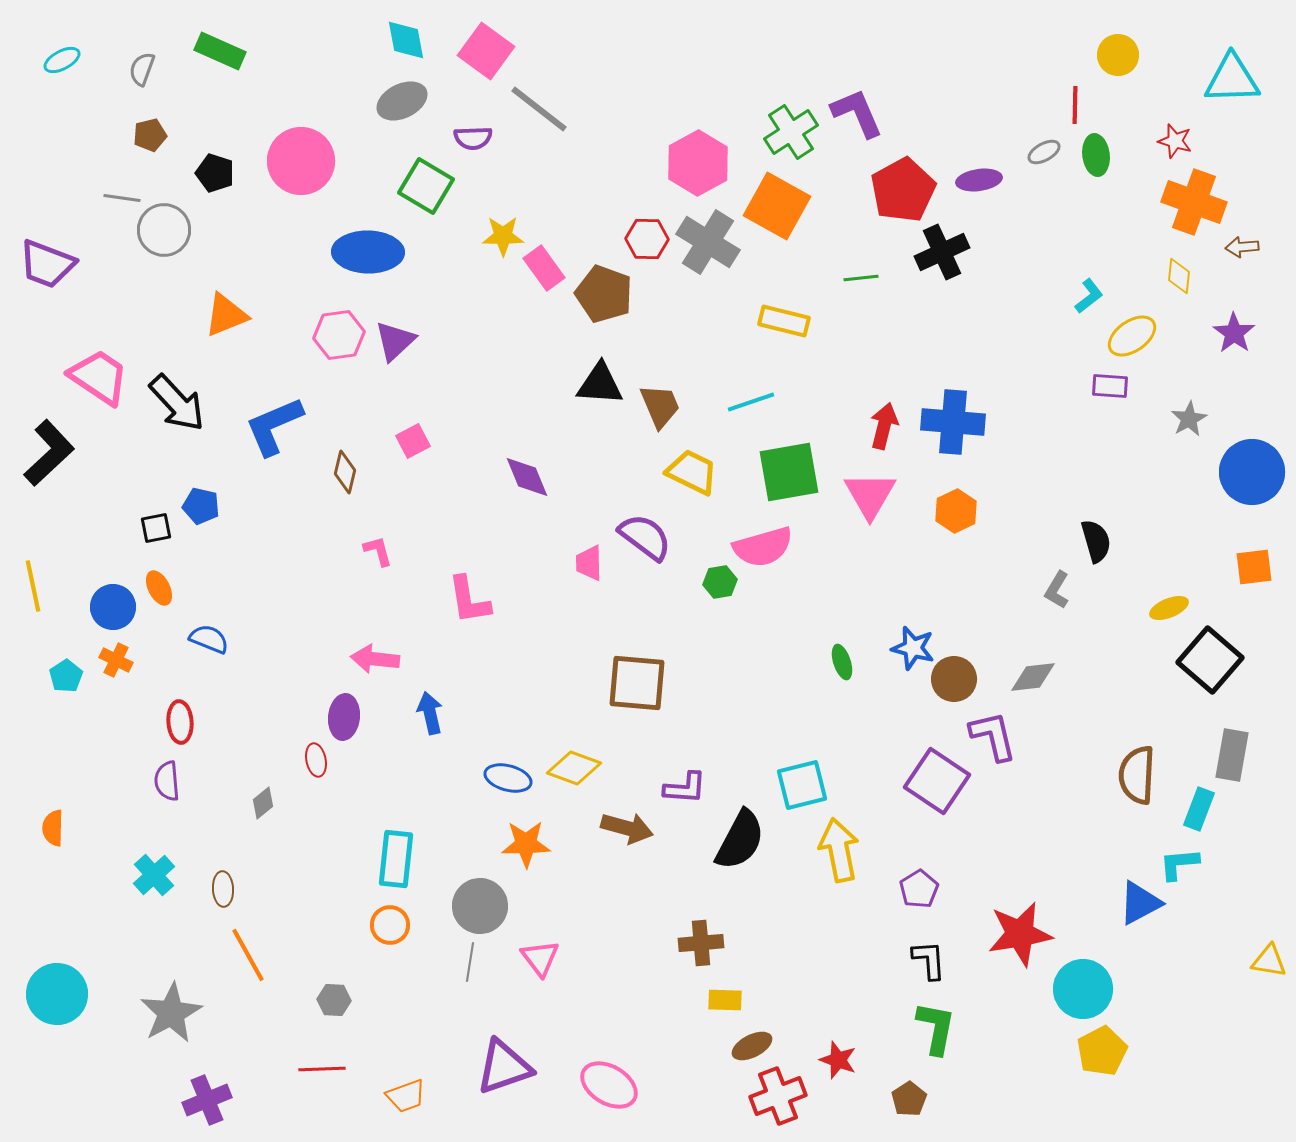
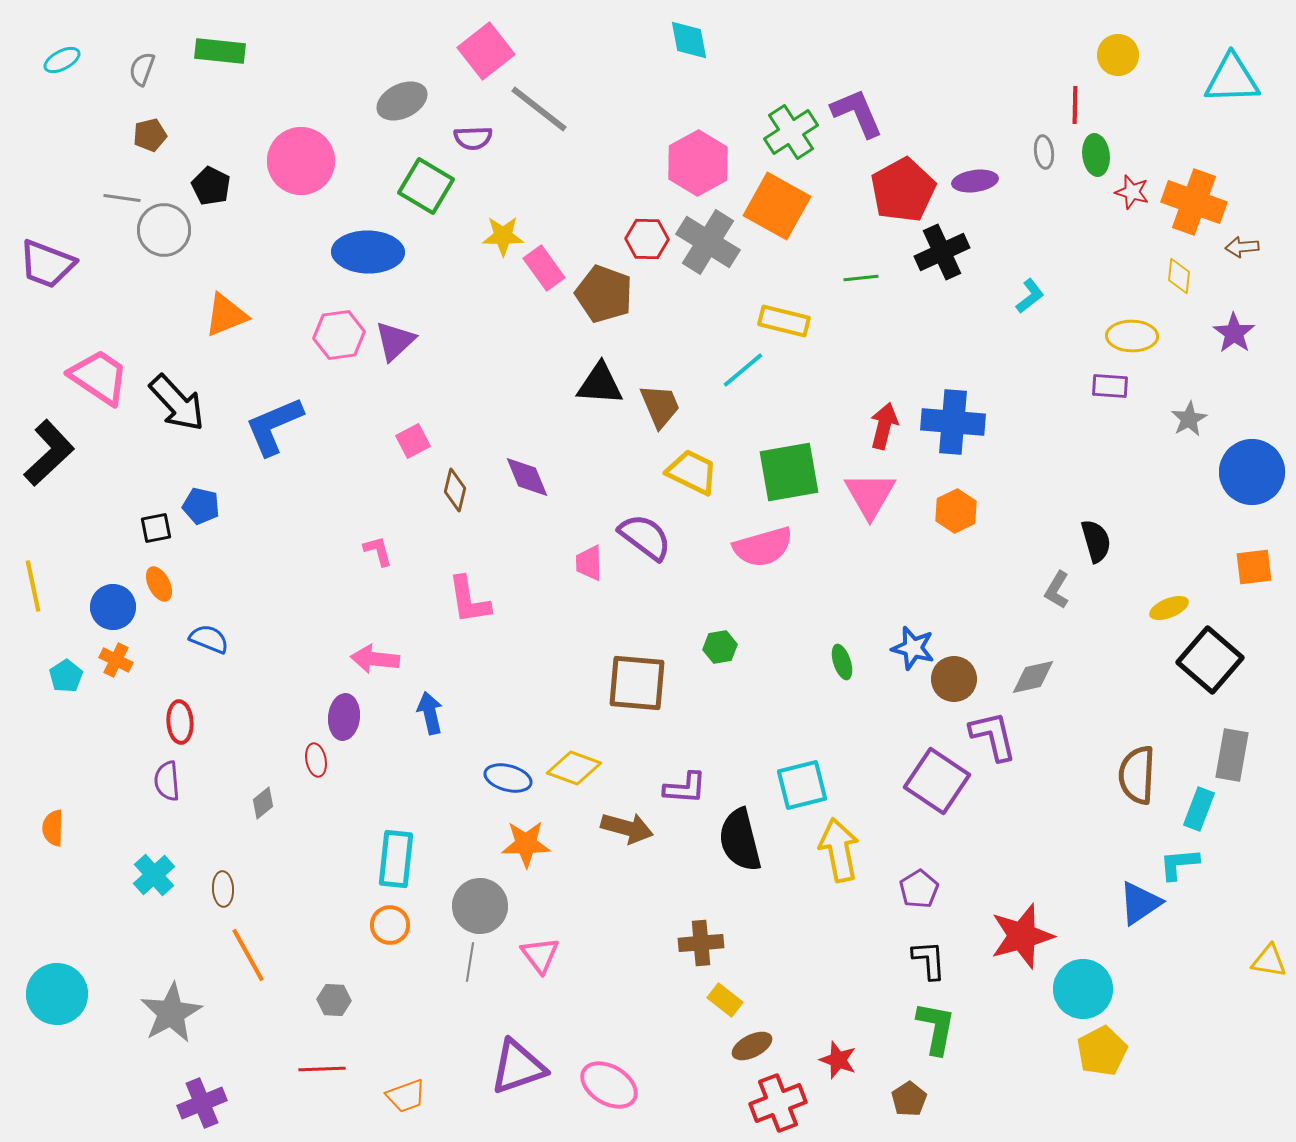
cyan diamond at (406, 40): moved 283 px right
green rectangle at (220, 51): rotated 18 degrees counterclockwise
pink square at (486, 51): rotated 16 degrees clockwise
red star at (1175, 141): moved 43 px left, 51 px down
gray ellipse at (1044, 152): rotated 68 degrees counterclockwise
black pentagon at (215, 173): moved 4 px left, 13 px down; rotated 9 degrees clockwise
purple ellipse at (979, 180): moved 4 px left, 1 px down
cyan L-shape at (1089, 296): moved 59 px left
yellow ellipse at (1132, 336): rotated 36 degrees clockwise
cyan line at (751, 402): moved 8 px left, 32 px up; rotated 21 degrees counterclockwise
brown diamond at (345, 472): moved 110 px right, 18 px down
green hexagon at (720, 582): moved 65 px down
orange ellipse at (159, 588): moved 4 px up
gray diamond at (1033, 677): rotated 6 degrees counterclockwise
black semicircle at (740, 840): rotated 138 degrees clockwise
blue triangle at (1140, 903): rotated 6 degrees counterclockwise
red star at (1020, 934): moved 2 px right, 2 px down; rotated 6 degrees counterclockwise
pink triangle at (540, 958): moved 3 px up
yellow rectangle at (725, 1000): rotated 36 degrees clockwise
purple triangle at (504, 1067): moved 14 px right
red cross at (778, 1096): moved 7 px down
purple cross at (207, 1100): moved 5 px left, 3 px down
